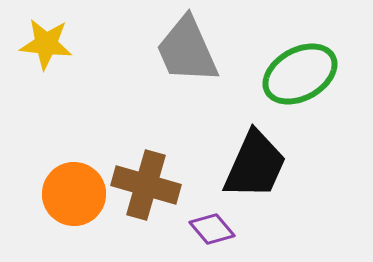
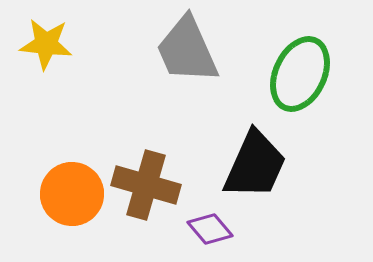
green ellipse: rotated 36 degrees counterclockwise
orange circle: moved 2 px left
purple diamond: moved 2 px left
